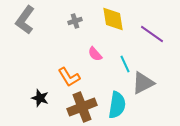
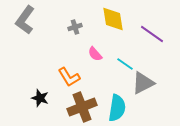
gray cross: moved 6 px down
cyan line: rotated 30 degrees counterclockwise
cyan semicircle: moved 3 px down
